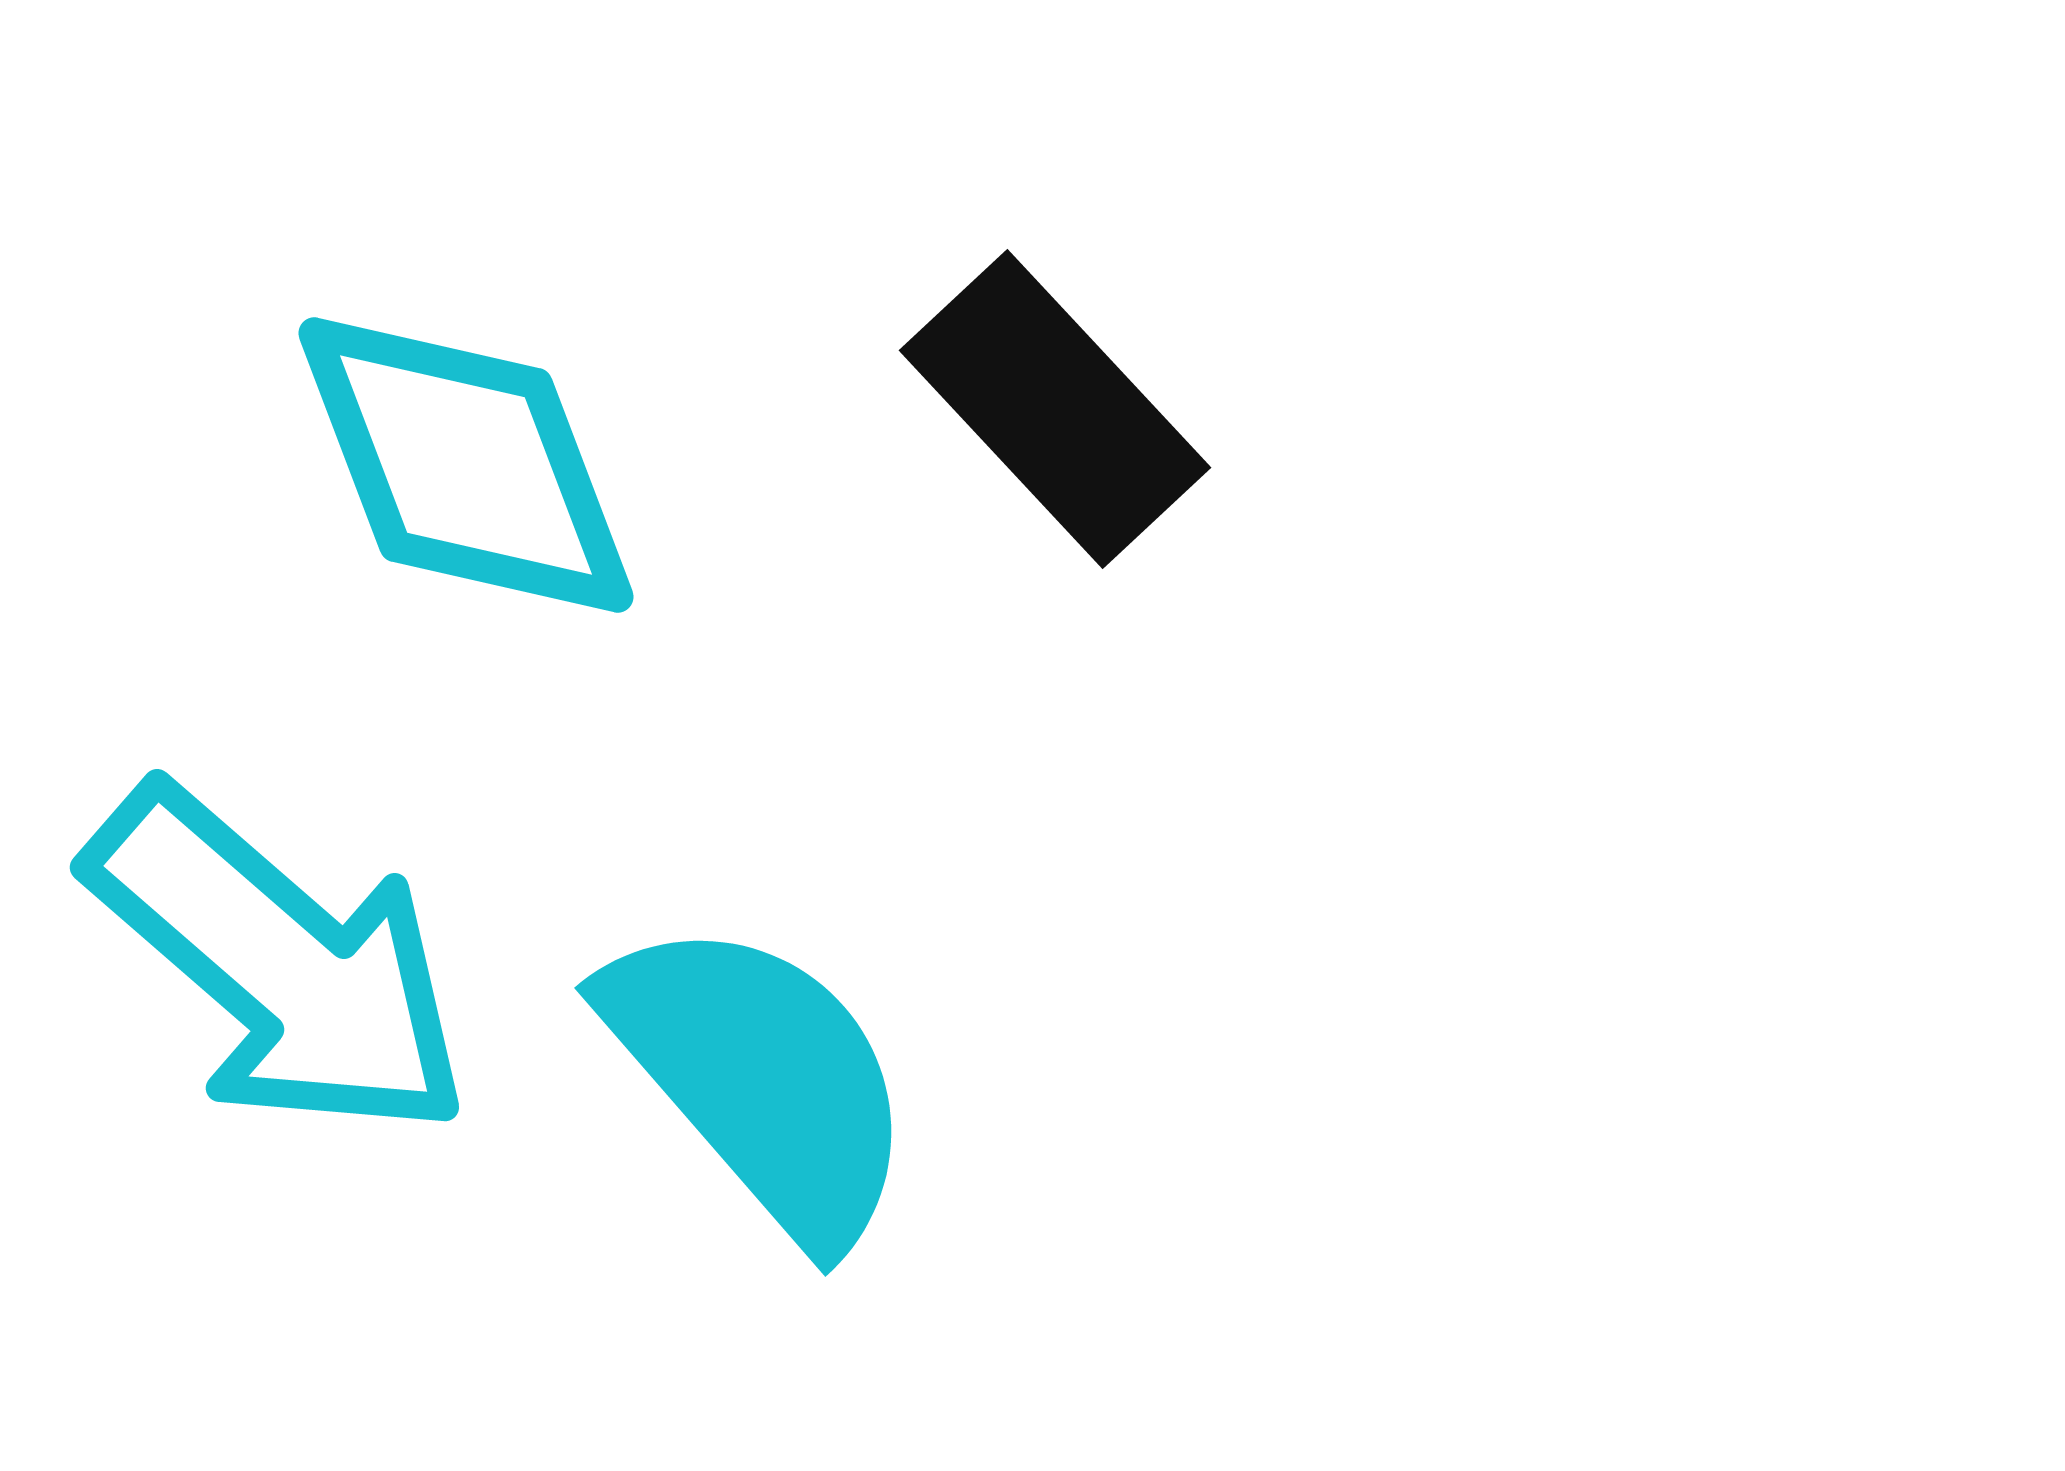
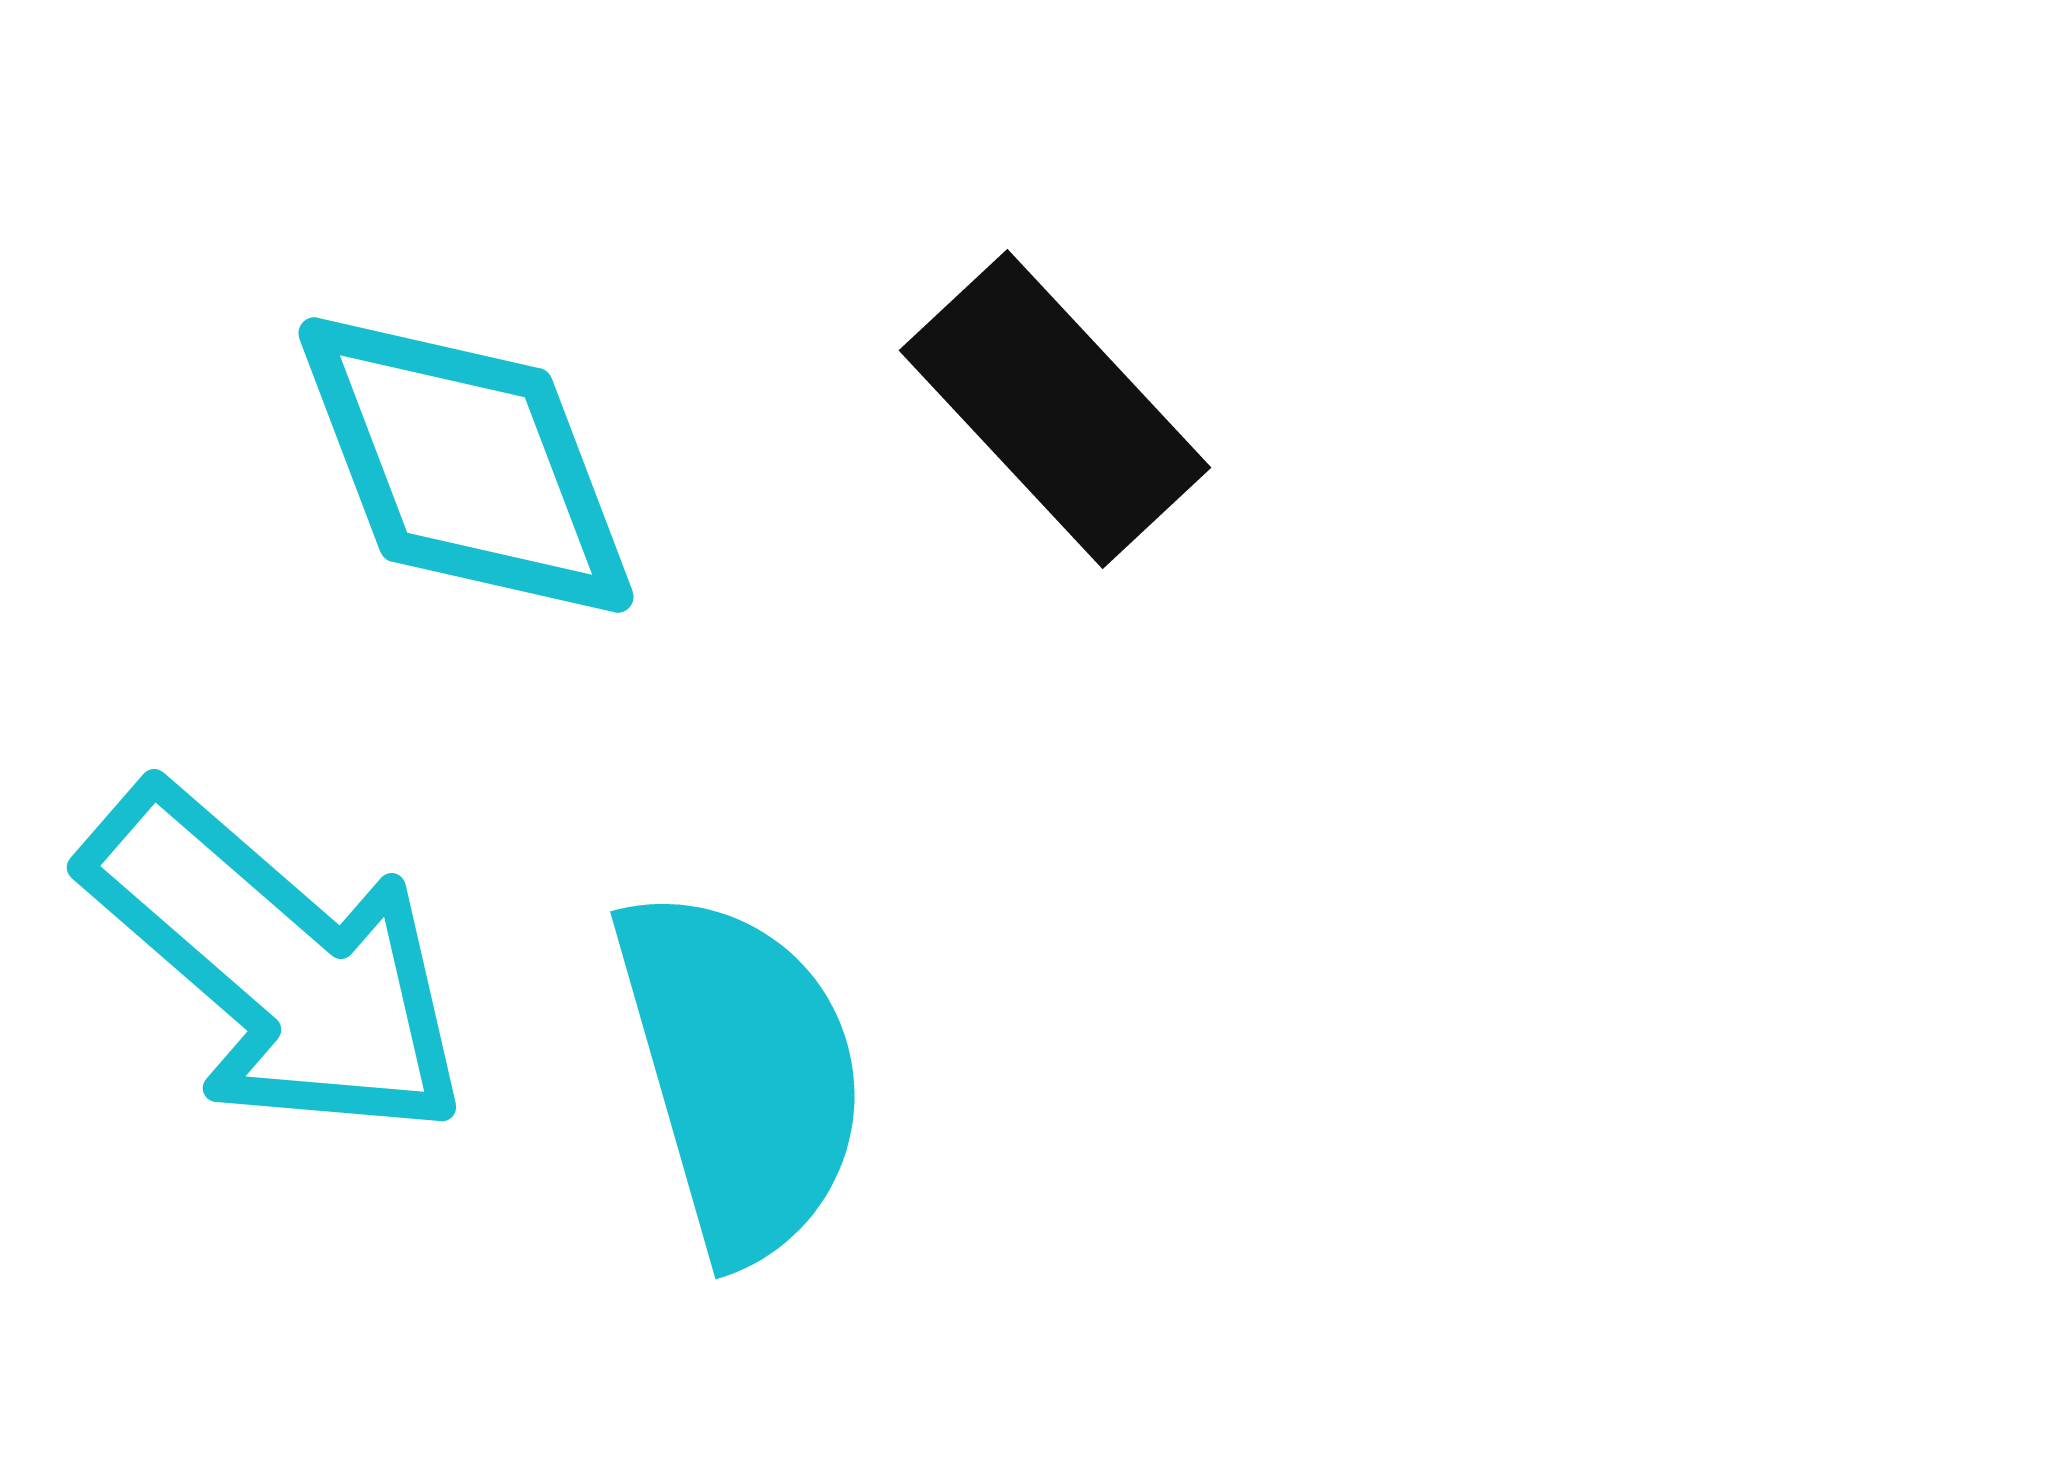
cyan arrow: moved 3 px left
cyan semicircle: moved 20 px left, 6 px up; rotated 25 degrees clockwise
